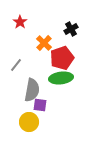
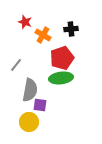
red star: moved 5 px right; rotated 16 degrees counterclockwise
black cross: rotated 24 degrees clockwise
orange cross: moved 1 px left, 8 px up; rotated 14 degrees counterclockwise
gray semicircle: moved 2 px left
